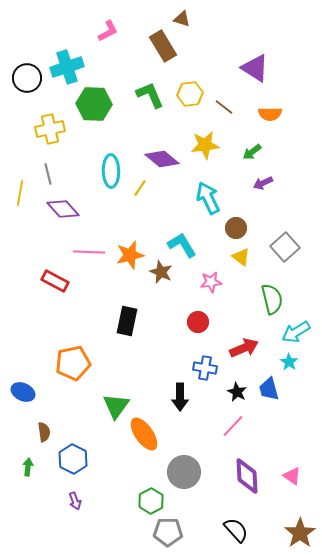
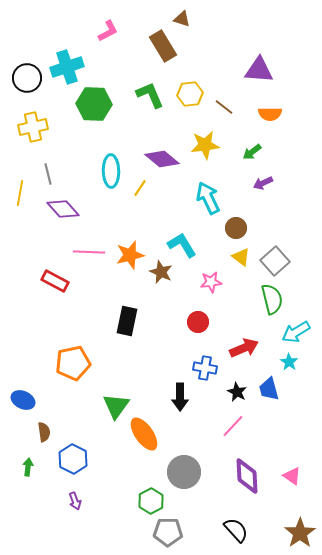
purple triangle at (255, 68): moved 4 px right, 2 px down; rotated 28 degrees counterclockwise
yellow cross at (50, 129): moved 17 px left, 2 px up
gray square at (285, 247): moved 10 px left, 14 px down
blue ellipse at (23, 392): moved 8 px down
